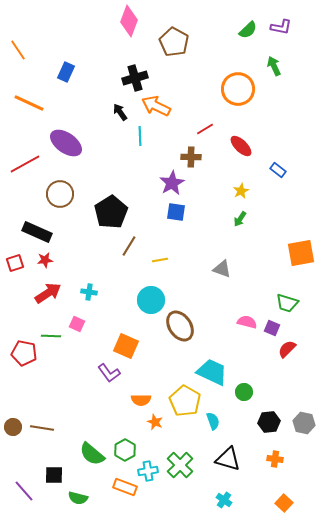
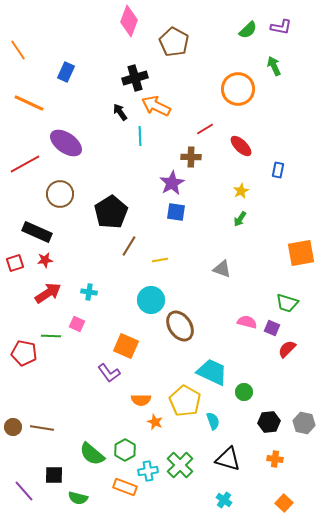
blue rectangle at (278, 170): rotated 63 degrees clockwise
